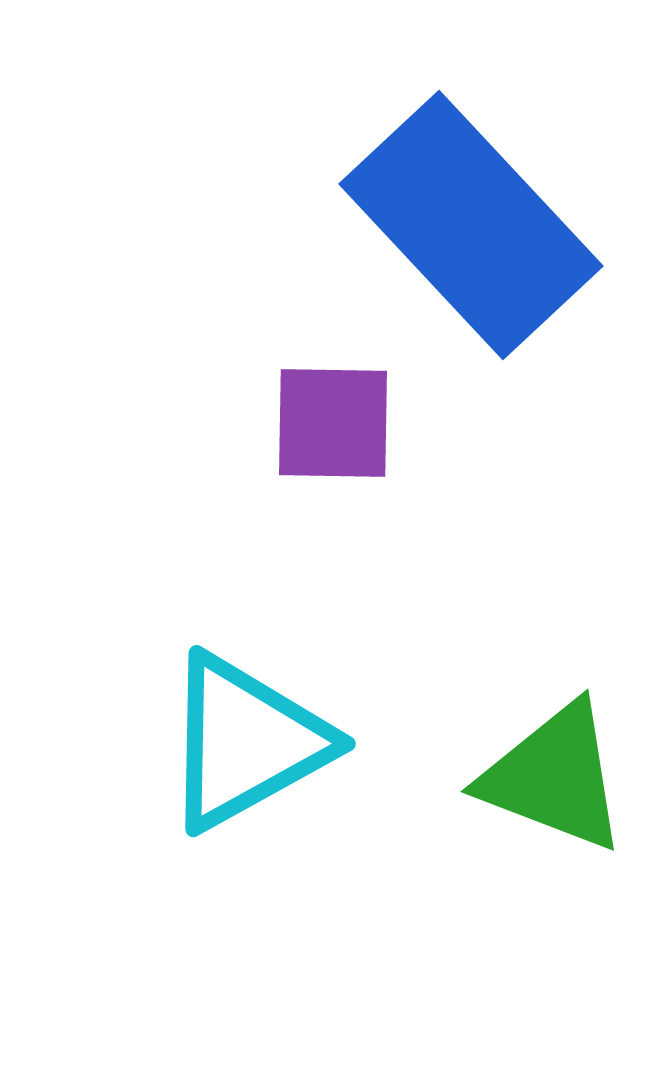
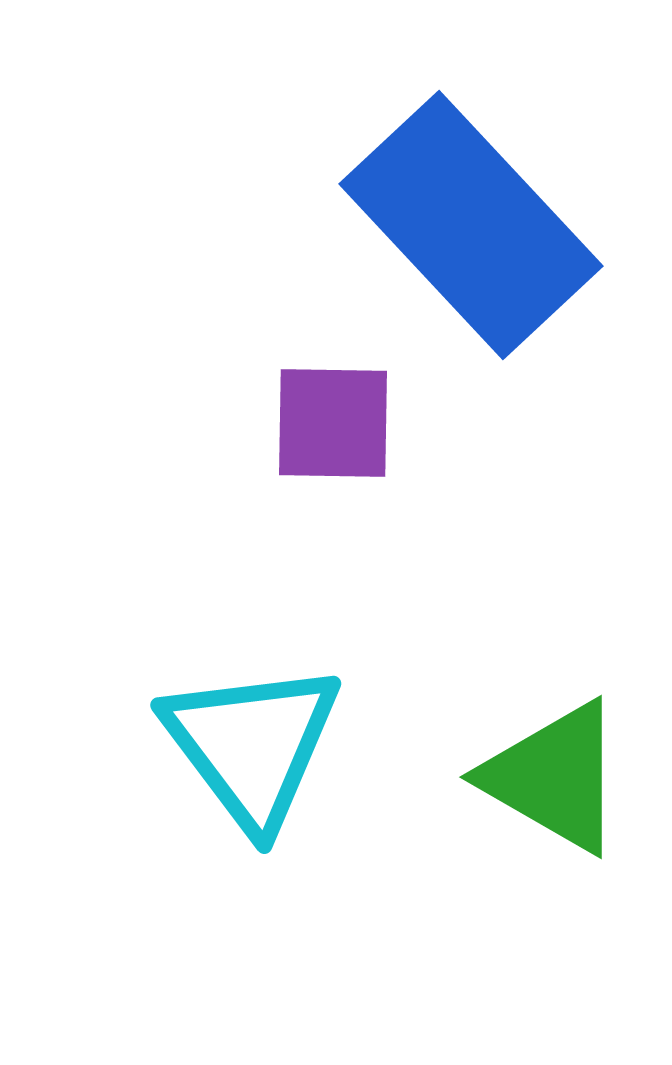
cyan triangle: moved 6 px right, 3 px down; rotated 38 degrees counterclockwise
green triangle: rotated 9 degrees clockwise
